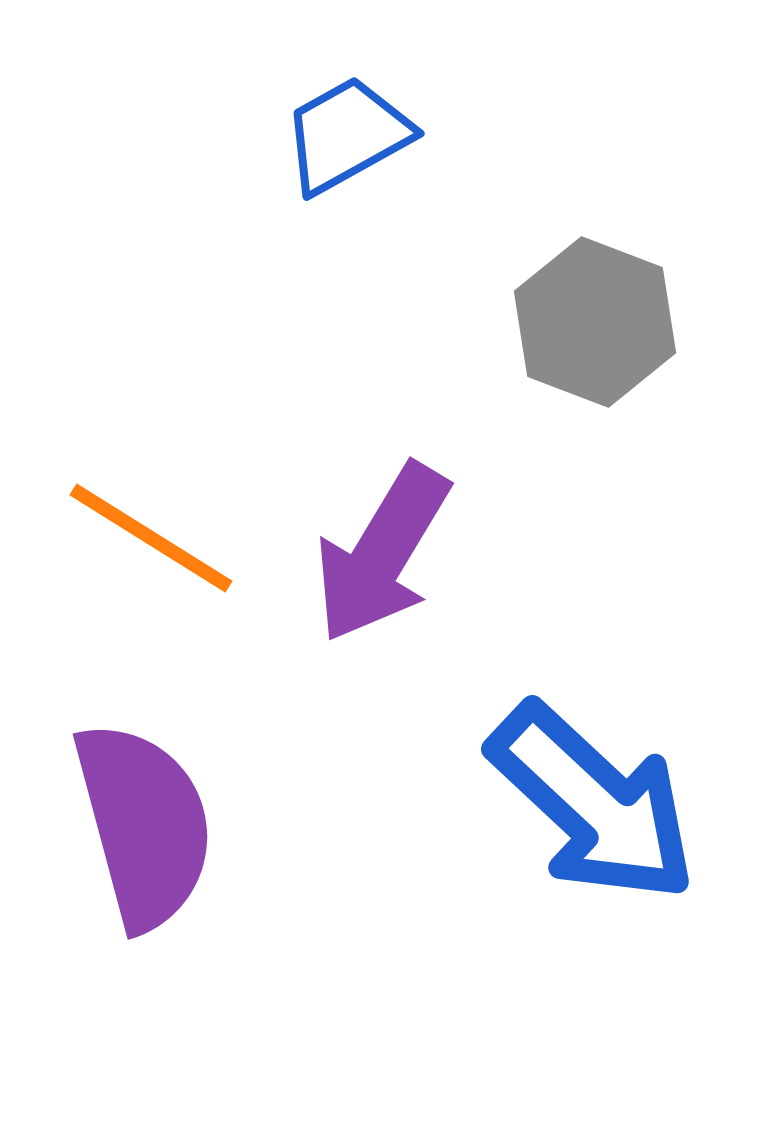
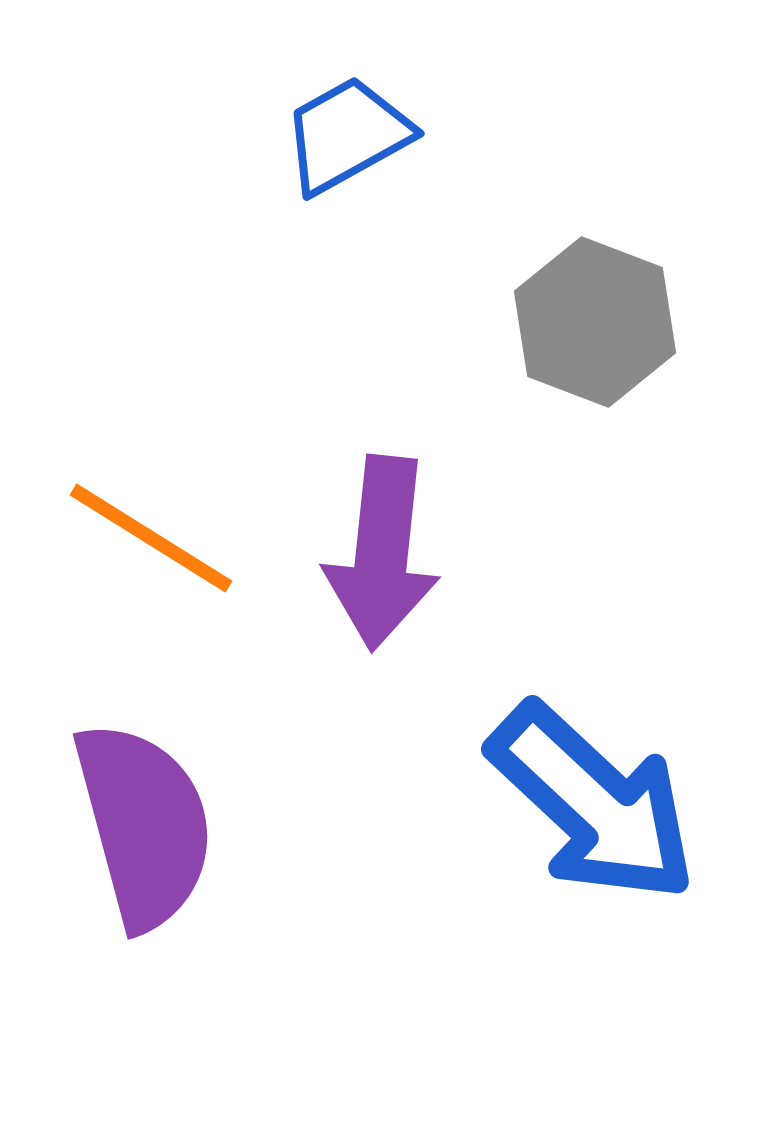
purple arrow: rotated 25 degrees counterclockwise
